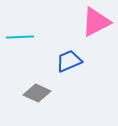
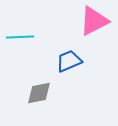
pink triangle: moved 2 px left, 1 px up
gray diamond: moved 2 px right; rotated 36 degrees counterclockwise
